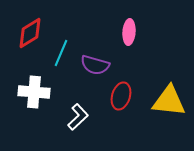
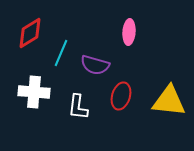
white L-shape: moved 10 px up; rotated 140 degrees clockwise
